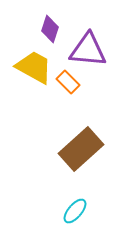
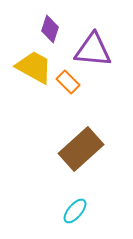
purple triangle: moved 5 px right
